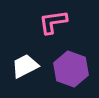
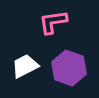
purple hexagon: moved 2 px left, 1 px up
